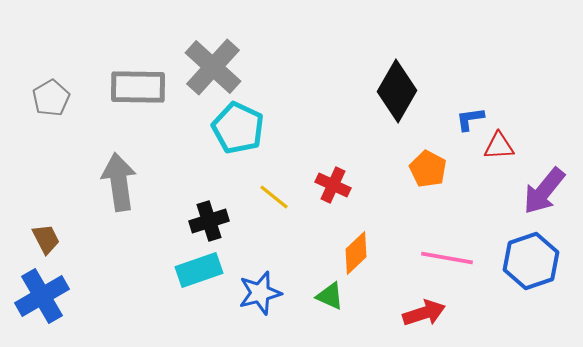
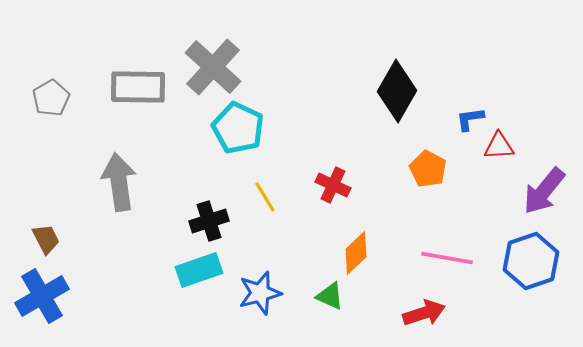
yellow line: moved 9 px left; rotated 20 degrees clockwise
